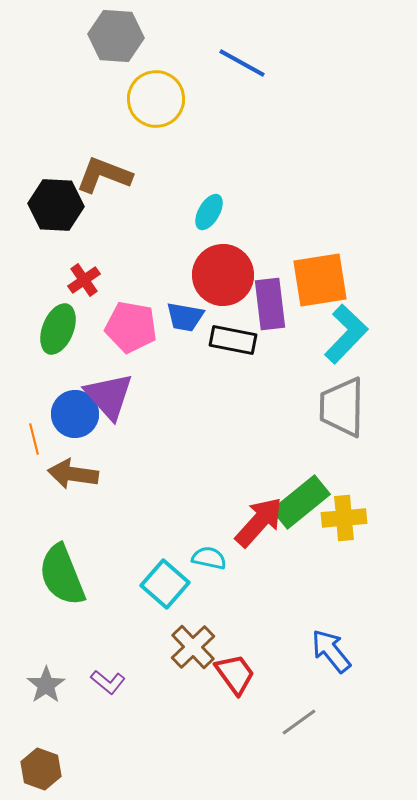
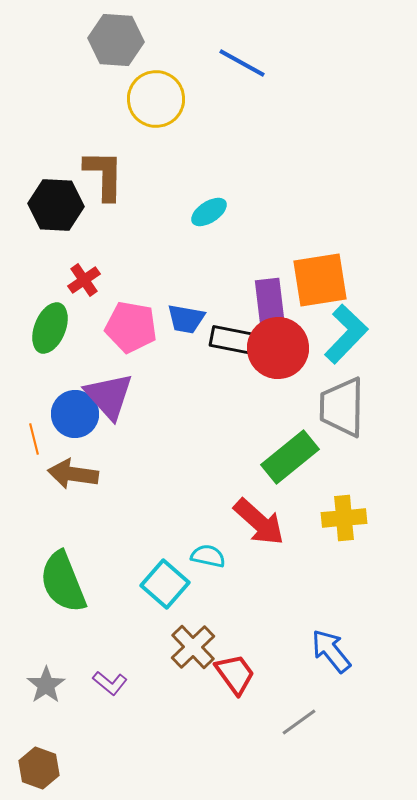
gray hexagon: moved 4 px down
brown L-shape: rotated 70 degrees clockwise
cyan ellipse: rotated 27 degrees clockwise
red circle: moved 55 px right, 73 px down
blue trapezoid: moved 1 px right, 2 px down
green ellipse: moved 8 px left, 1 px up
green rectangle: moved 11 px left, 45 px up
red arrow: rotated 90 degrees clockwise
cyan semicircle: moved 1 px left, 2 px up
green semicircle: moved 1 px right, 7 px down
purple L-shape: moved 2 px right, 1 px down
brown hexagon: moved 2 px left, 1 px up
